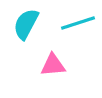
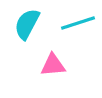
cyan semicircle: moved 1 px right
